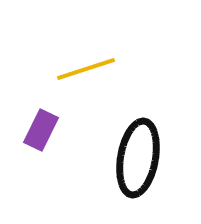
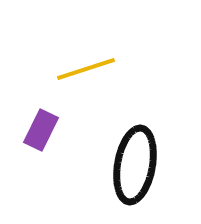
black ellipse: moved 3 px left, 7 px down
